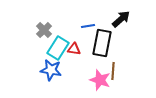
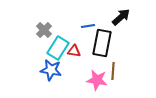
black arrow: moved 2 px up
red triangle: moved 2 px down
pink star: moved 3 px left; rotated 10 degrees counterclockwise
